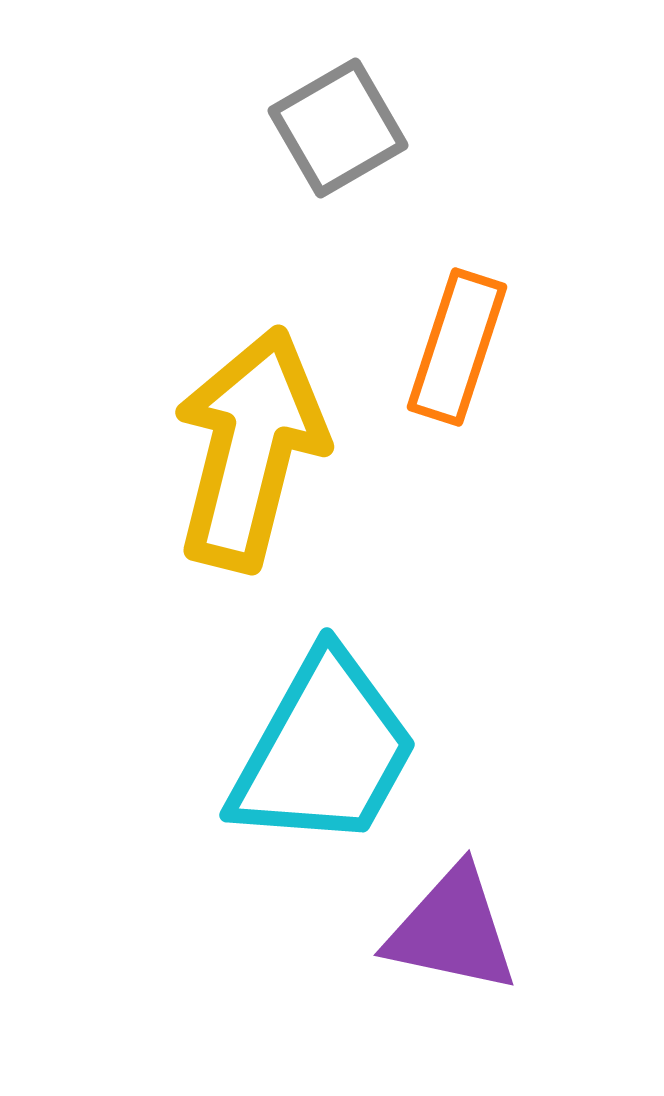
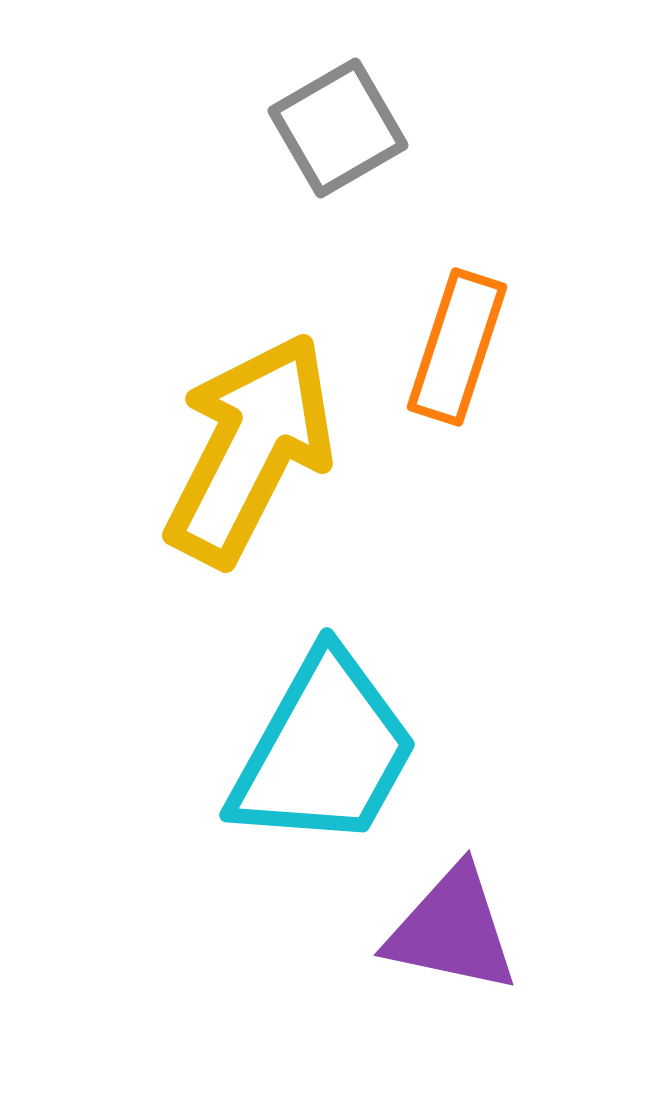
yellow arrow: rotated 13 degrees clockwise
